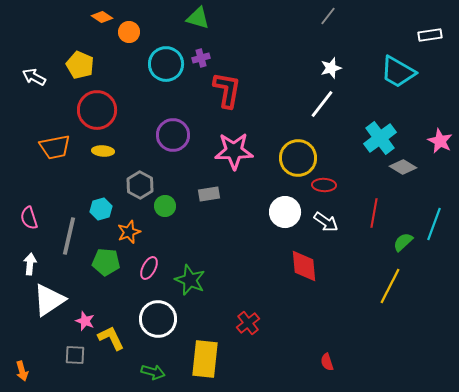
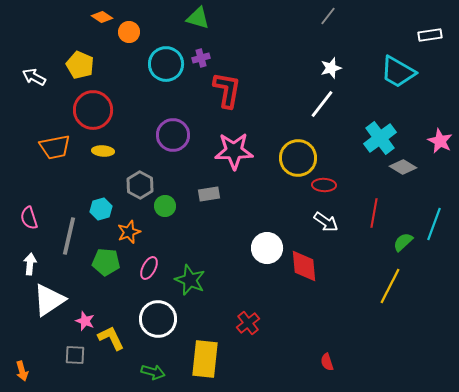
red circle at (97, 110): moved 4 px left
white circle at (285, 212): moved 18 px left, 36 px down
